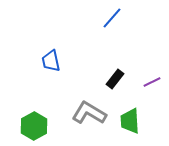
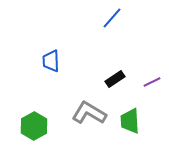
blue trapezoid: rotated 10 degrees clockwise
black rectangle: rotated 18 degrees clockwise
